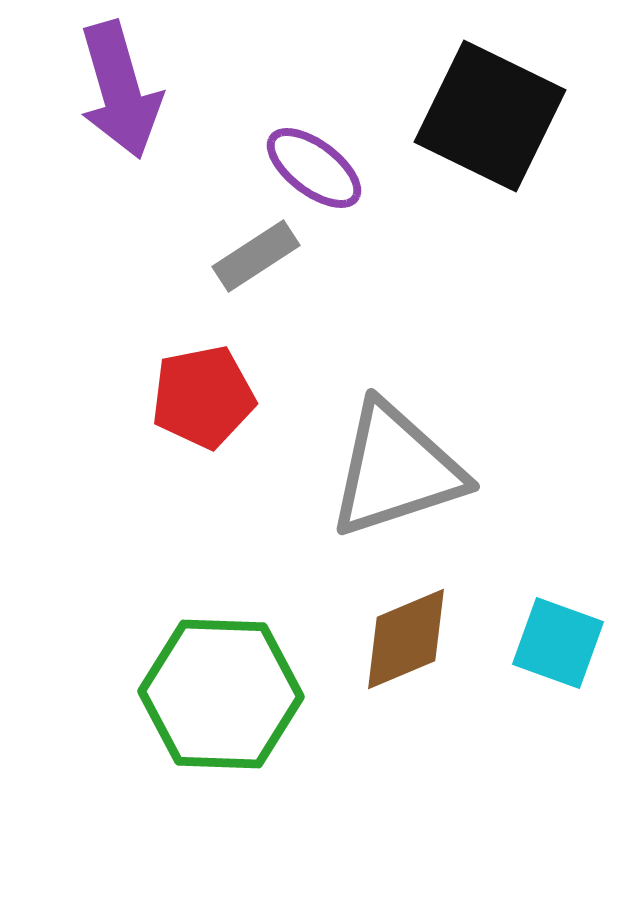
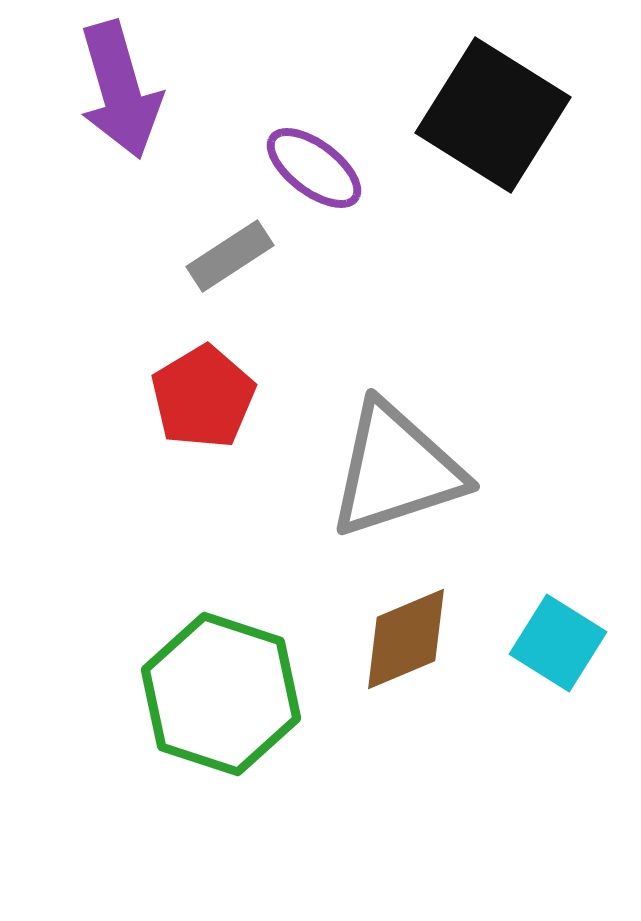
black square: moved 3 px right, 1 px up; rotated 6 degrees clockwise
gray rectangle: moved 26 px left
red pentagon: rotated 20 degrees counterclockwise
cyan square: rotated 12 degrees clockwise
green hexagon: rotated 16 degrees clockwise
